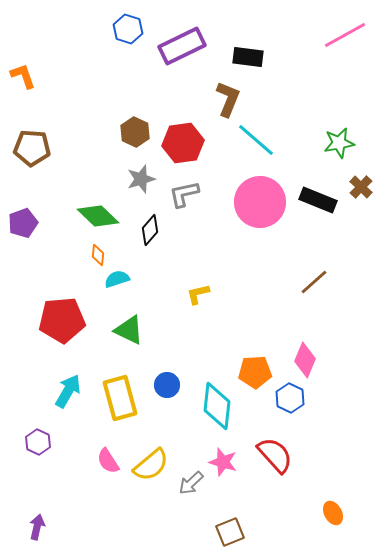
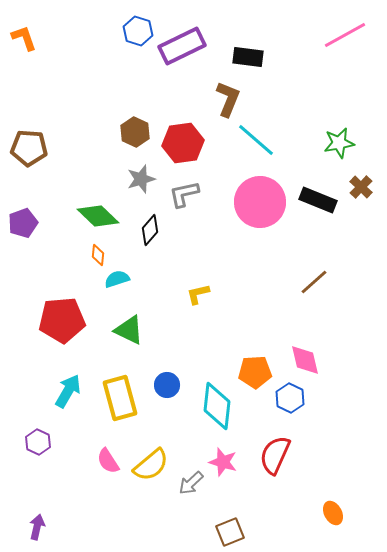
blue hexagon at (128, 29): moved 10 px right, 2 px down
orange L-shape at (23, 76): moved 1 px right, 38 px up
brown pentagon at (32, 148): moved 3 px left
pink diamond at (305, 360): rotated 36 degrees counterclockwise
red semicircle at (275, 455): rotated 114 degrees counterclockwise
